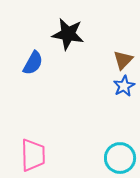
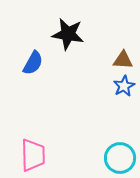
brown triangle: rotated 50 degrees clockwise
